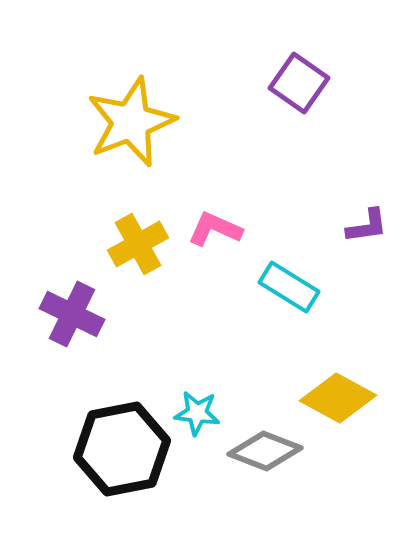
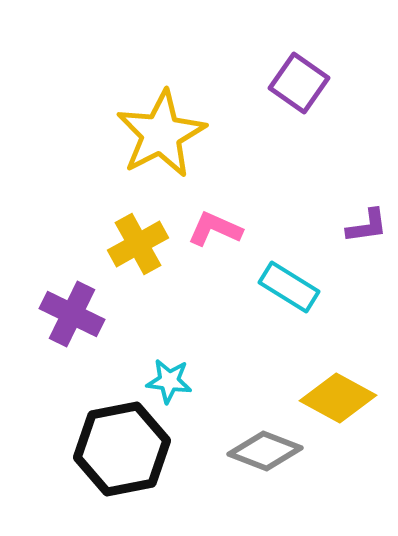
yellow star: moved 30 px right, 12 px down; rotated 6 degrees counterclockwise
cyan star: moved 28 px left, 32 px up
